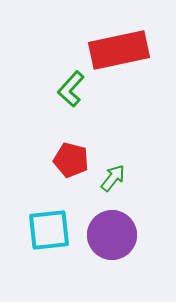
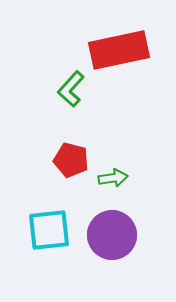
green arrow: rotated 44 degrees clockwise
